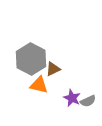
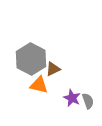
gray semicircle: rotated 84 degrees counterclockwise
